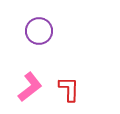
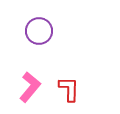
pink L-shape: rotated 12 degrees counterclockwise
